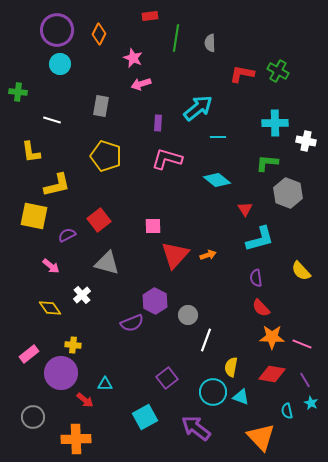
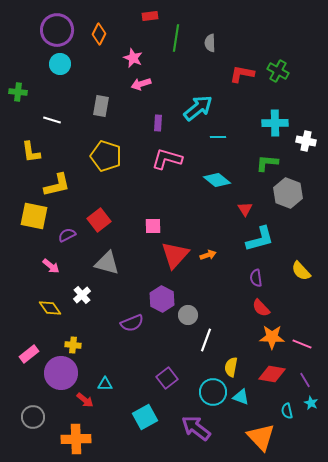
purple hexagon at (155, 301): moved 7 px right, 2 px up
